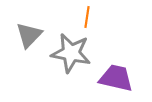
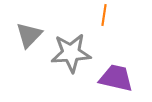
orange line: moved 17 px right, 2 px up
gray star: rotated 15 degrees counterclockwise
